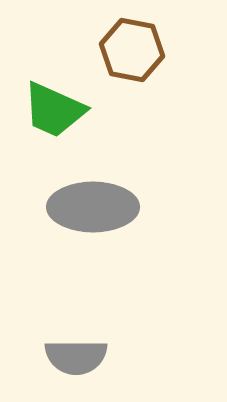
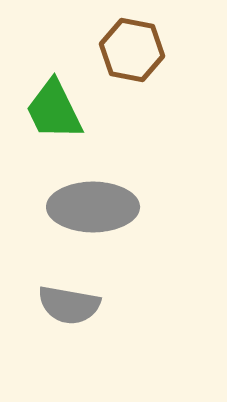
green trapezoid: rotated 40 degrees clockwise
gray semicircle: moved 7 px left, 52 px up; rotated 10 degrees clockwise
